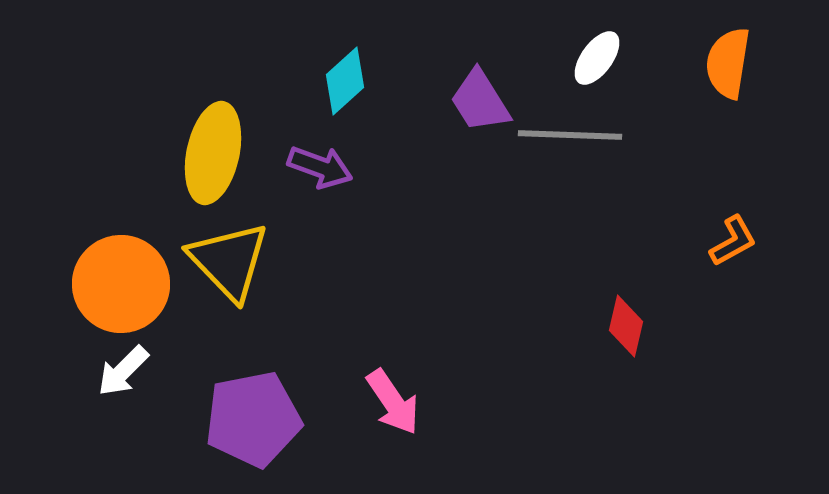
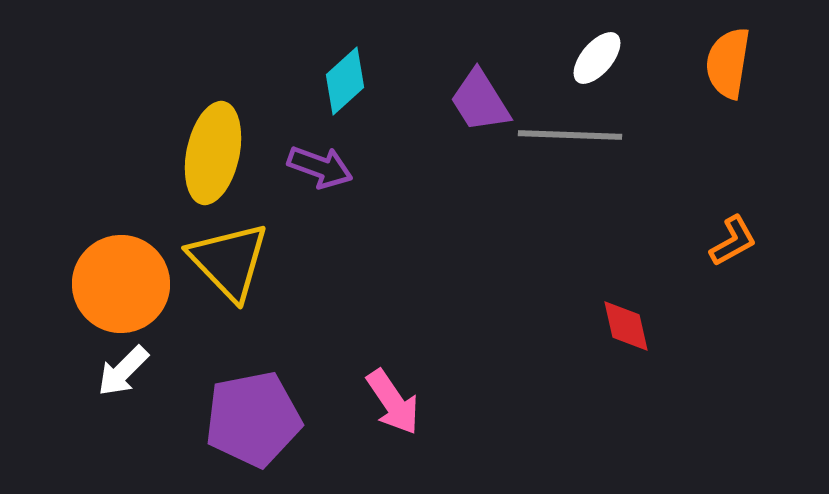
white ellipse: rotated 4 degrees clockwise
red diamond: rotated 26 degrees counterclockwise
